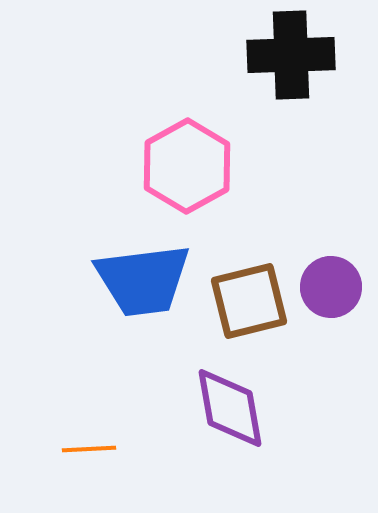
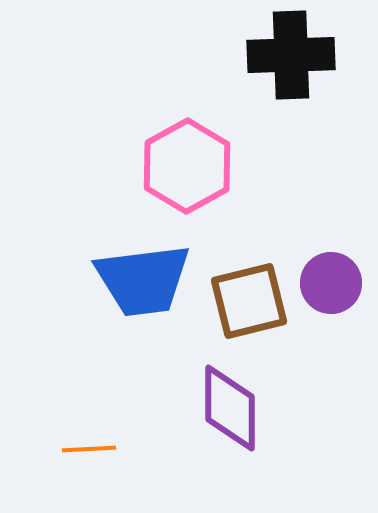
purple circle: moved 4 px up
purple diamond: rotated 10 degrees clockwise
